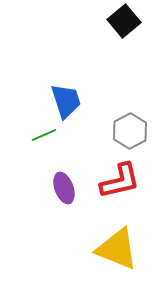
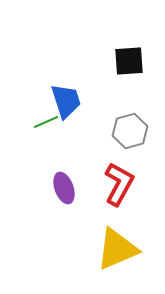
black square: moved 5 px right, 40 px down; rotated 36 degrees clockwise
gray hexagon: rotated 12 degrees clockwise
green line: moved 2 px right, 13 px up
red L-shape: moved 1 px left, 3 px down; rotated 48 degrees counterclockwise
yellow triangle: rotated 45 degrees counterclockwise
